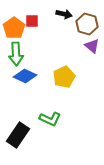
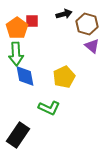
black arrow: rotated 28 degrees counterclockwise
orange pentagon: moved 3 px right
blue diamond: rotated 55 degrees clockwise
green L-shape: moved 1 px left, 11 px up
